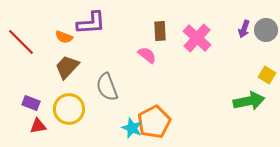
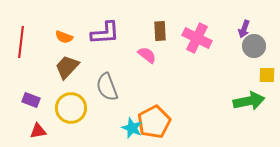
purple L-shape: moved 14 px right, 10 px down
gray circle: moved 12 px left, 16 px down
pink cross: rotated 16 degrees counterclockwise
red line: rotated 52 degrees clockwise
yellow square: rotated 30 degrees counterclockwise
purple rectangle: moved 3 px up
yellow circle: moved 2 px right, 1 px up
red triangle: moved 5 px down
